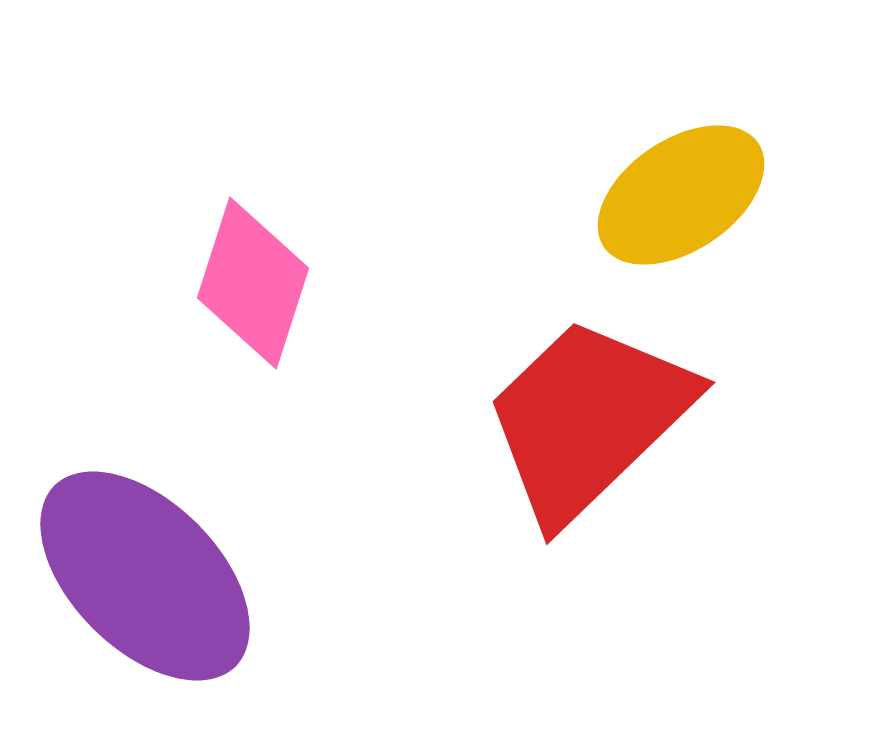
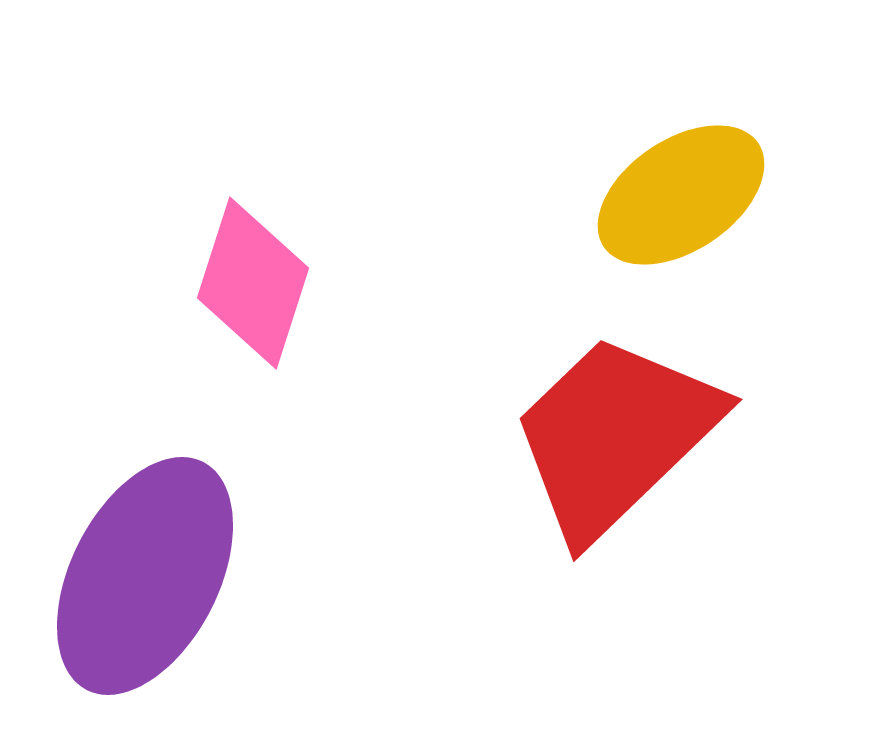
red trapezoid: moved 27 px right, 17 px down
purple ellipse: rotated 72 degrees clockwise
